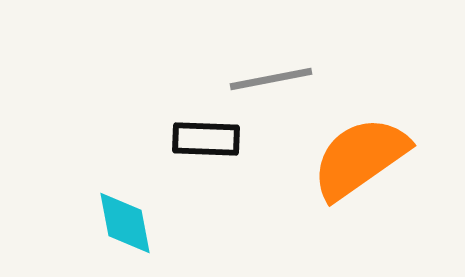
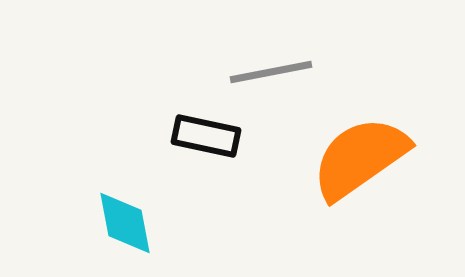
gray line: moved 7 px up
black rectangle: moved 3 px up; rotated 10 degrees clockwise
